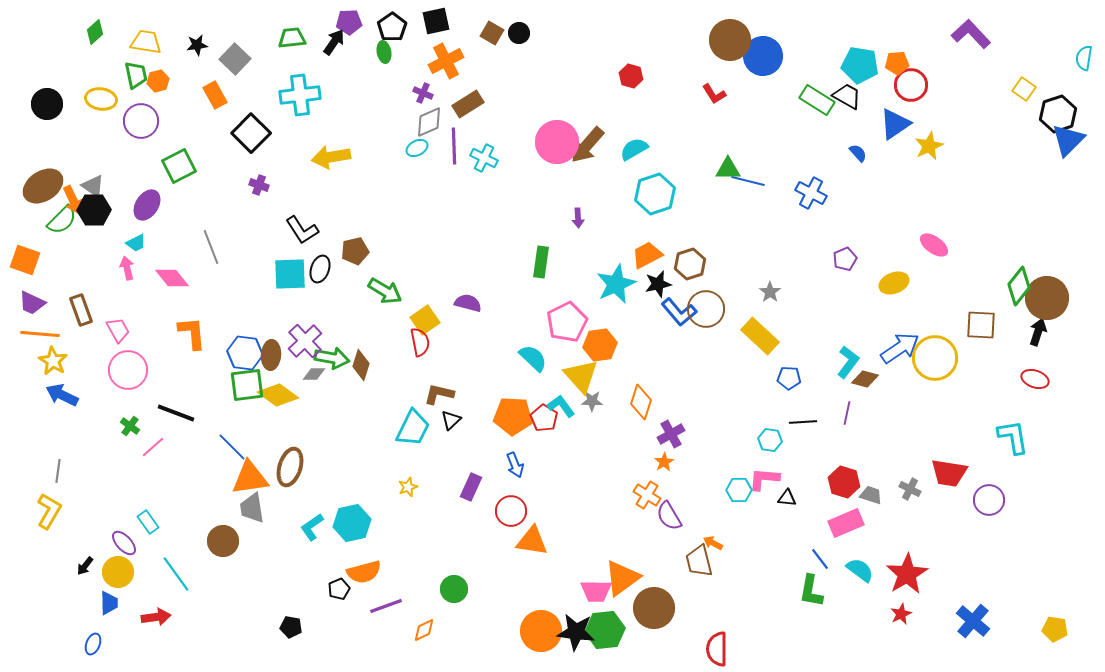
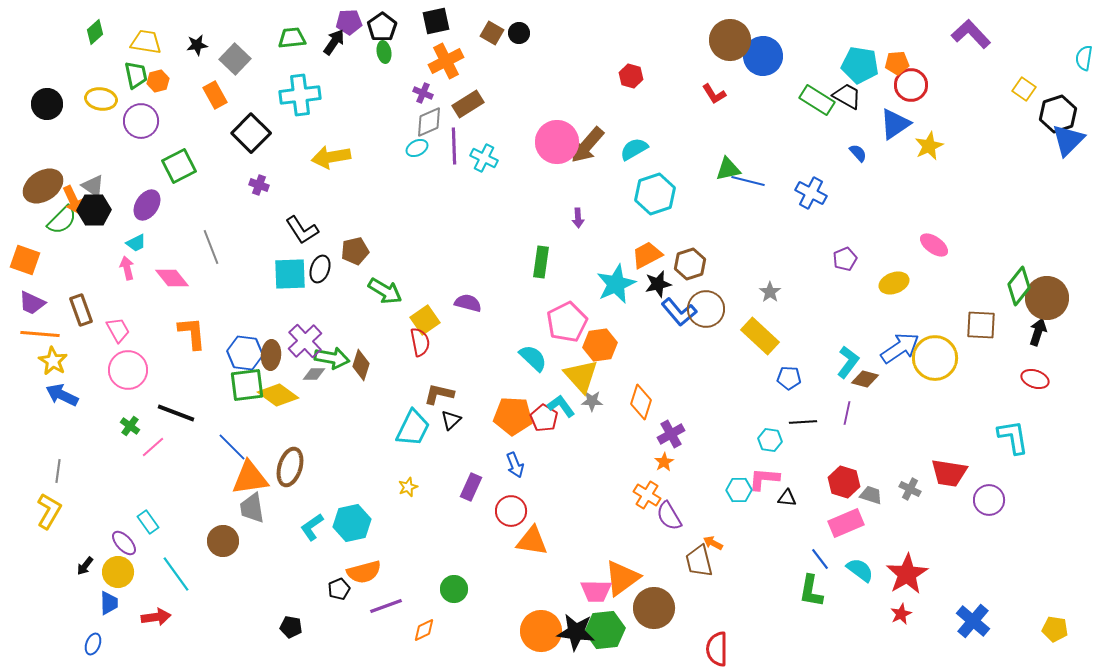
black pentagon at (392, 27): moved 10 px left
green triangle at (728, 169): rotated 12 degrees counterclockwise
